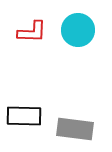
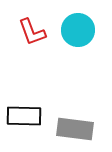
red L-shape: rotated 68 degrees clockwise
